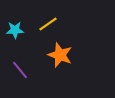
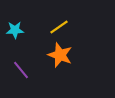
yellow line: moved 11 px right, 3 px down
purple line: moved 1 px right
